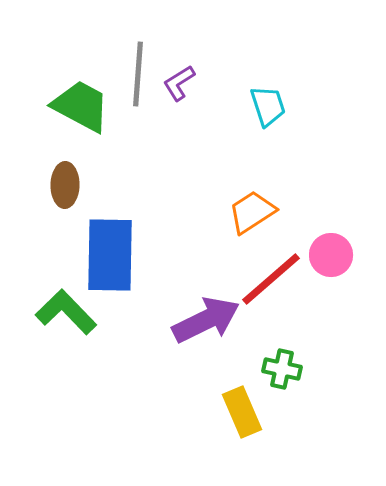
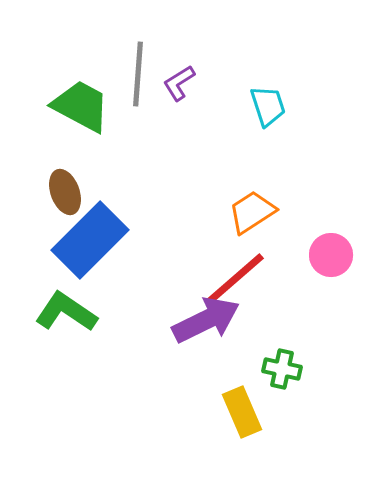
brown ellipse: moved 7 px down; rotated 21 degrees counterclockwise
blue rectangle: moved 20 px left, 15 px up; rotated 44 degrees clockwise
red line: moved 36 px left
green L-shape: rotated 12 degrees counterclockwise
